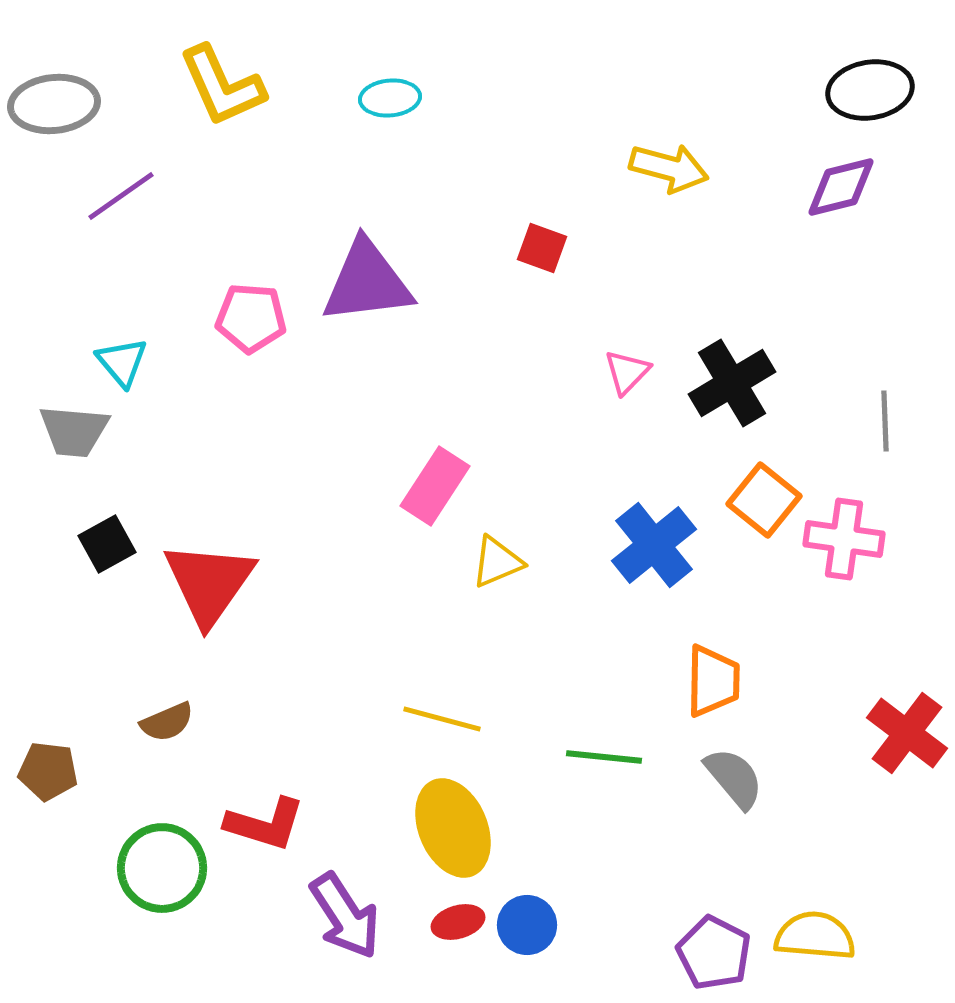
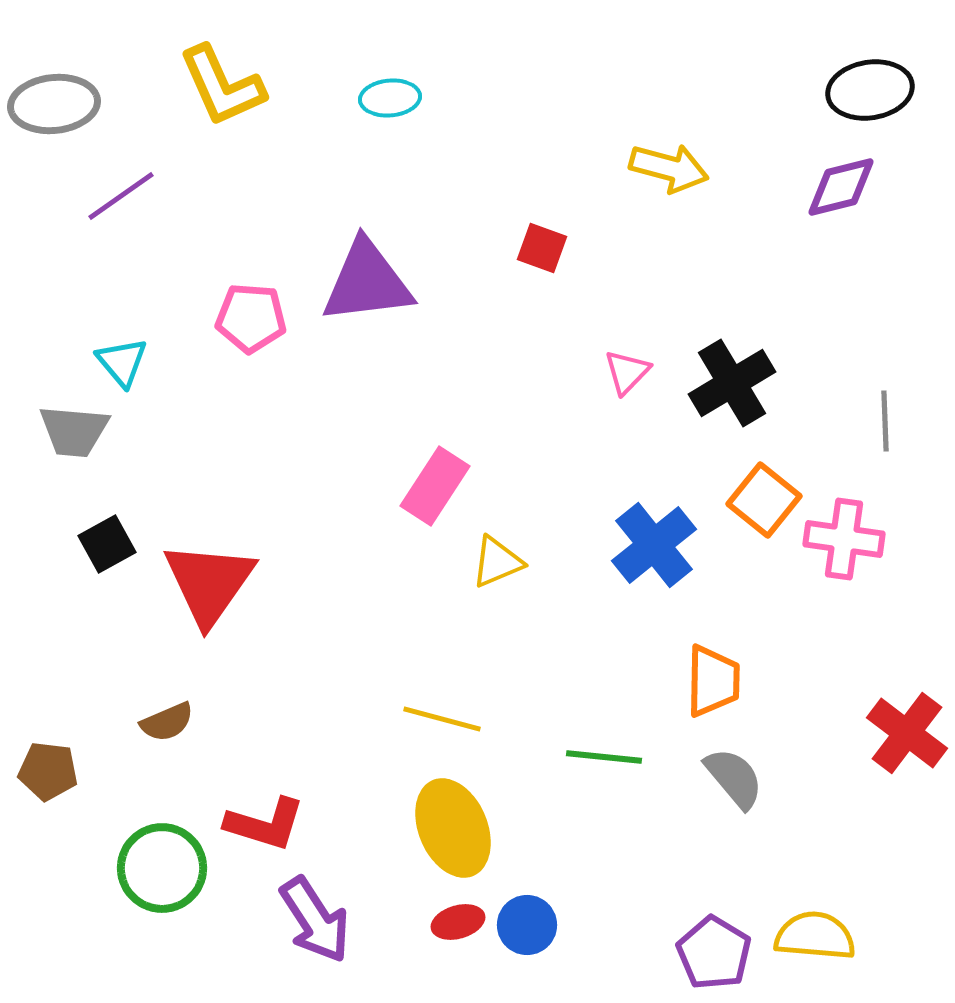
purple arrow: moved 30 px left, 4 px down
purple pentagon: rotated 4 degrees clockwise
